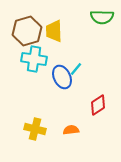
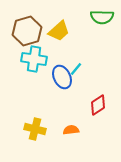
yellow trapezoid: moved 5 px right; rotated 130 degrees counterclockwise
